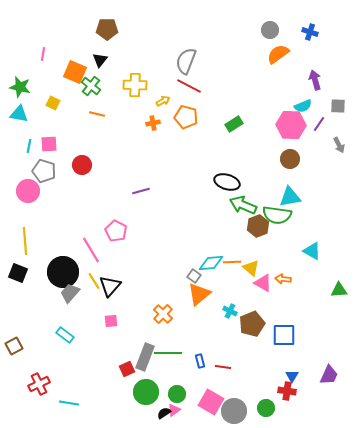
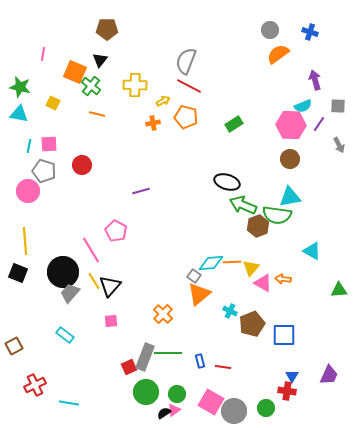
yellow triangle at (251, 268): rotated 30 degrees clockwise
red square at (127, 369): moved 2 px right, 2 px up
red cross at (39, 384): moved 4 px left, 1 px down
